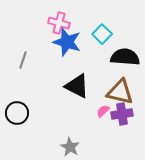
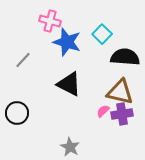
pink cross: moved 9 px left, 2 px up
gray line: rotated 24 degrees clockwise
black triangle: moved 8 px left, 2 px up
